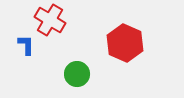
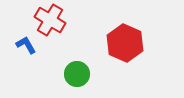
blue L-shape: rotated 30 degrees counterclockwise
